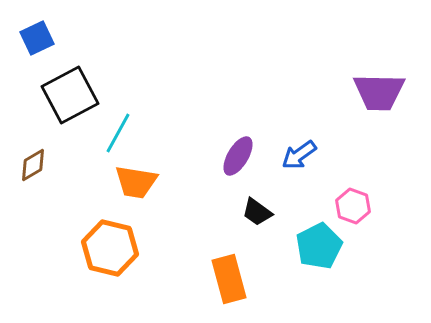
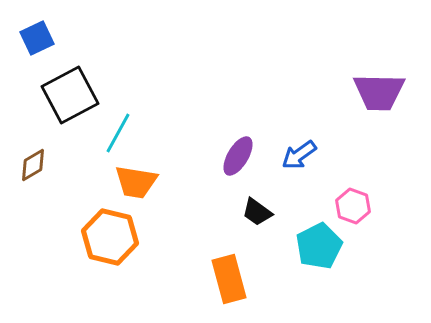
orange hexagon: moved 11 px up
